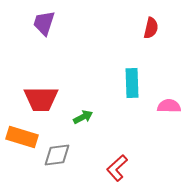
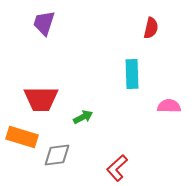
cyan rectangle: moved 9 px up
